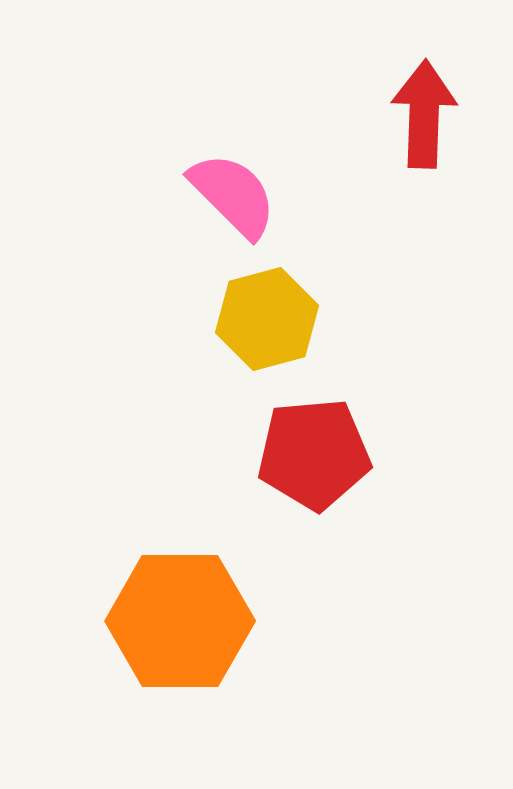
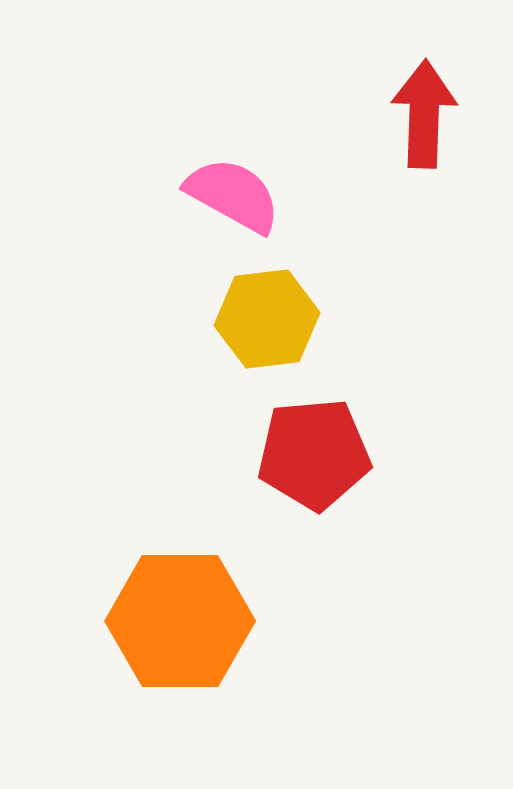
pink semicircle: rotated 16 degrees counterclockwise
yellow hexagon: rotated 8 degrees clockwise
